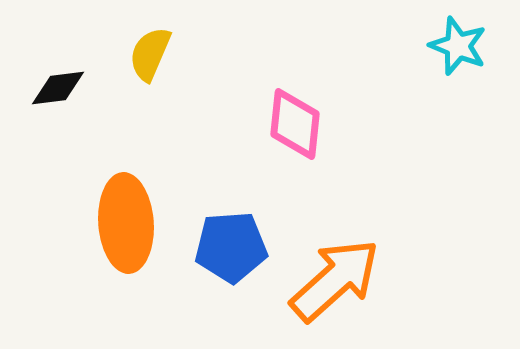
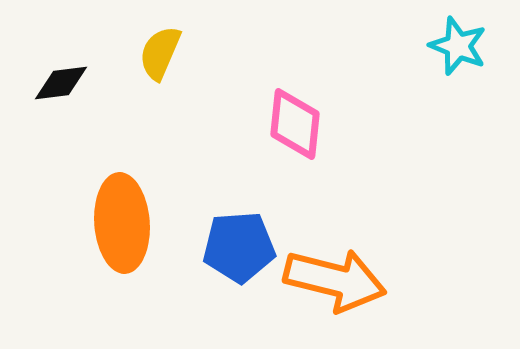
yellow semicircle: moved 10 px right, 1 px up
black diamond: moved 3 px right, 5 px up
orange ellipse: moved 4 px left
blue pentagon: moved 8 px right
orange arrow: rotated 56 degrees clockwise
